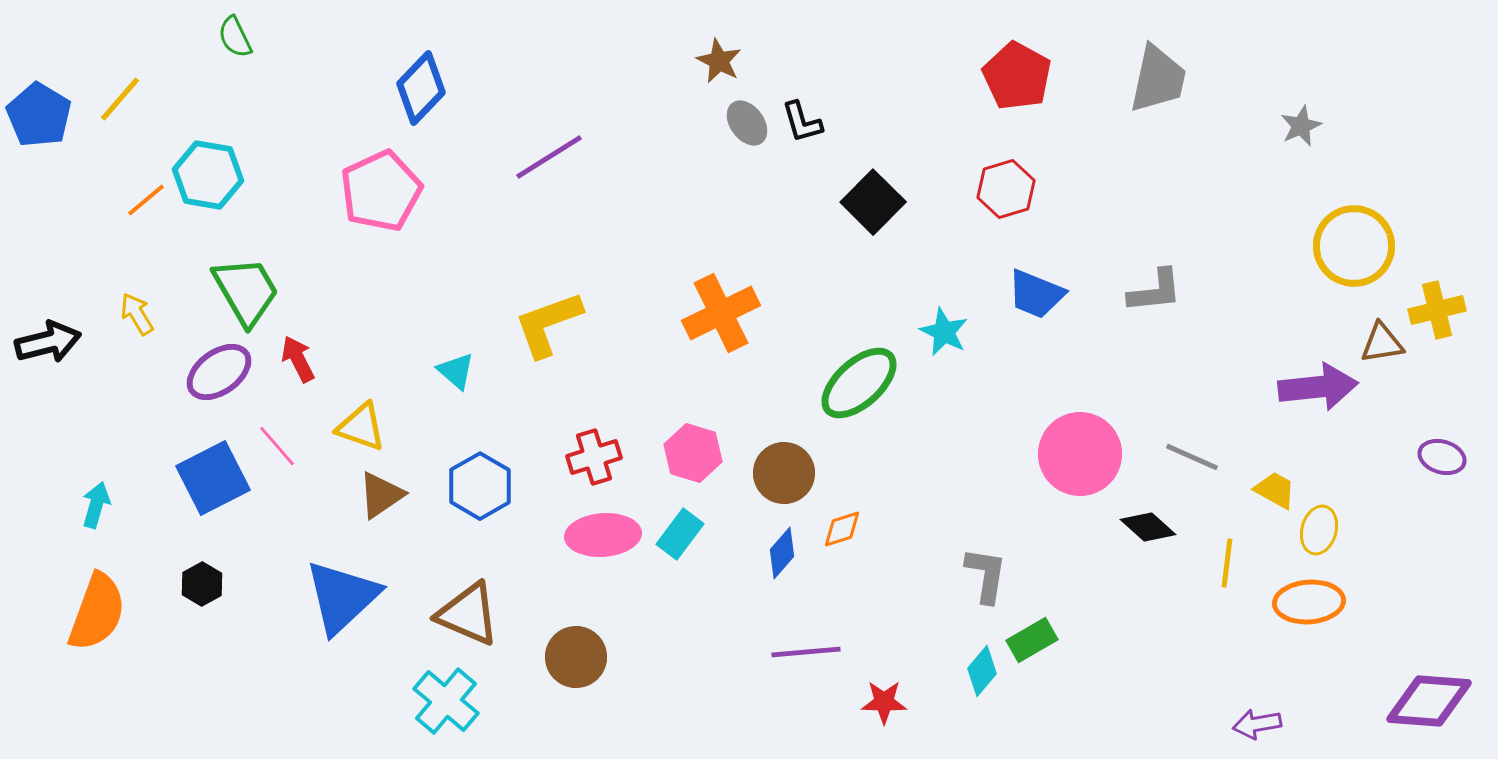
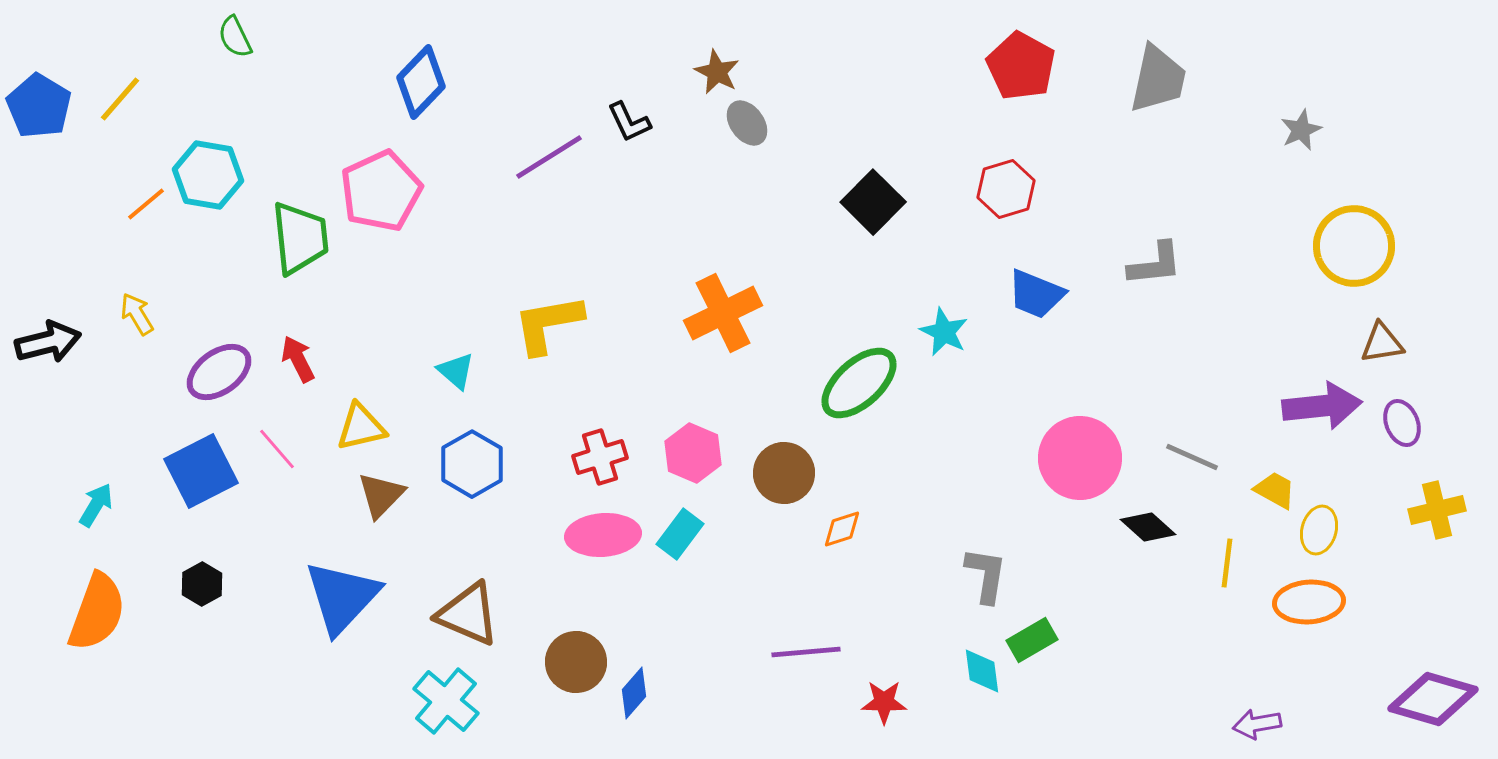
brown star at (719, 61): moved 2 px left, 11 px down
red pentagon at (1017, 76): moved 4 px right, 10 px up
blue diamond at (421, 88): moved 6 px up
blue pentagon at (39, 115): moved 9 px up
black L-shape at (802, 122): moved 173 px left; rotated 9 degrees counterclockwise
gray star at (1301, 126): moved 4 px down
orange line at (146, 200): moved 4 px down
green trapezoid at (246, 291): moved 54 px right, 53 px up; rotated 24 degrees clockwise
gray L-shape at (1155, 291): moved 27 px up
yellow cross at (1437, 310): moved 200 px down
orange cross at (721, 313): moved 2 px right
yellow L-shape at (548, 324): rotated 10 degrees clockwise
purple arrow at (1318, 387): moved 4 px right, 19 px down
yellow triangle at (361, 427): rotated 32 degrees counterclockwise
pink line at (277, 446): moved 3 px down
pink hexagon at (693, 453): rotated 6 degrees clockwise
pink circle at (1080, 454): moved 4 px down
red cross at (594, 457): moved 6 px right
purple ellipse at (1442, 457): moved 40 px left, 34 px up; rotated 51 degrees clockwise
blue square at (213, 478): moved 12 px left, 7 px up
blue hexagon at (480, 486): moved 8 px left, 22 px up
brown triangle at (381, 495): rotated 12 degrees counterclockwise
cyan arrow at (96, 505): rotated 15 degrees clockwise
blue diamond at (782, 553): moved 148 px left, 140 px down
blue triangle at (342, 597): rotated 4 degrees counterclockwise
brown circle at (576, 657): moved 5 px down
cyan diamond at (982, 671): rotated 48 degrees counterclockwise
purple diamond at (1429, 701): moved 4 px right, 2 px up; rotated 12 degrees clockwise
